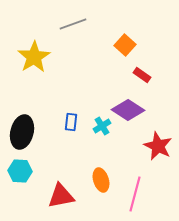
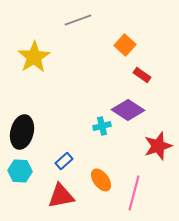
gray line: moved 5 px right, 4 px up
blue rectangle: moved 7 px left, 39 px down; rotated 42 degrees clockwise
cyan cross: rotated 18 degrees clockwise
red star: rotated 28 degrees clockwise
orange ellipse: rotated 20 degrees counterclockwise
pink line: moved 1 px left, 1 px up
